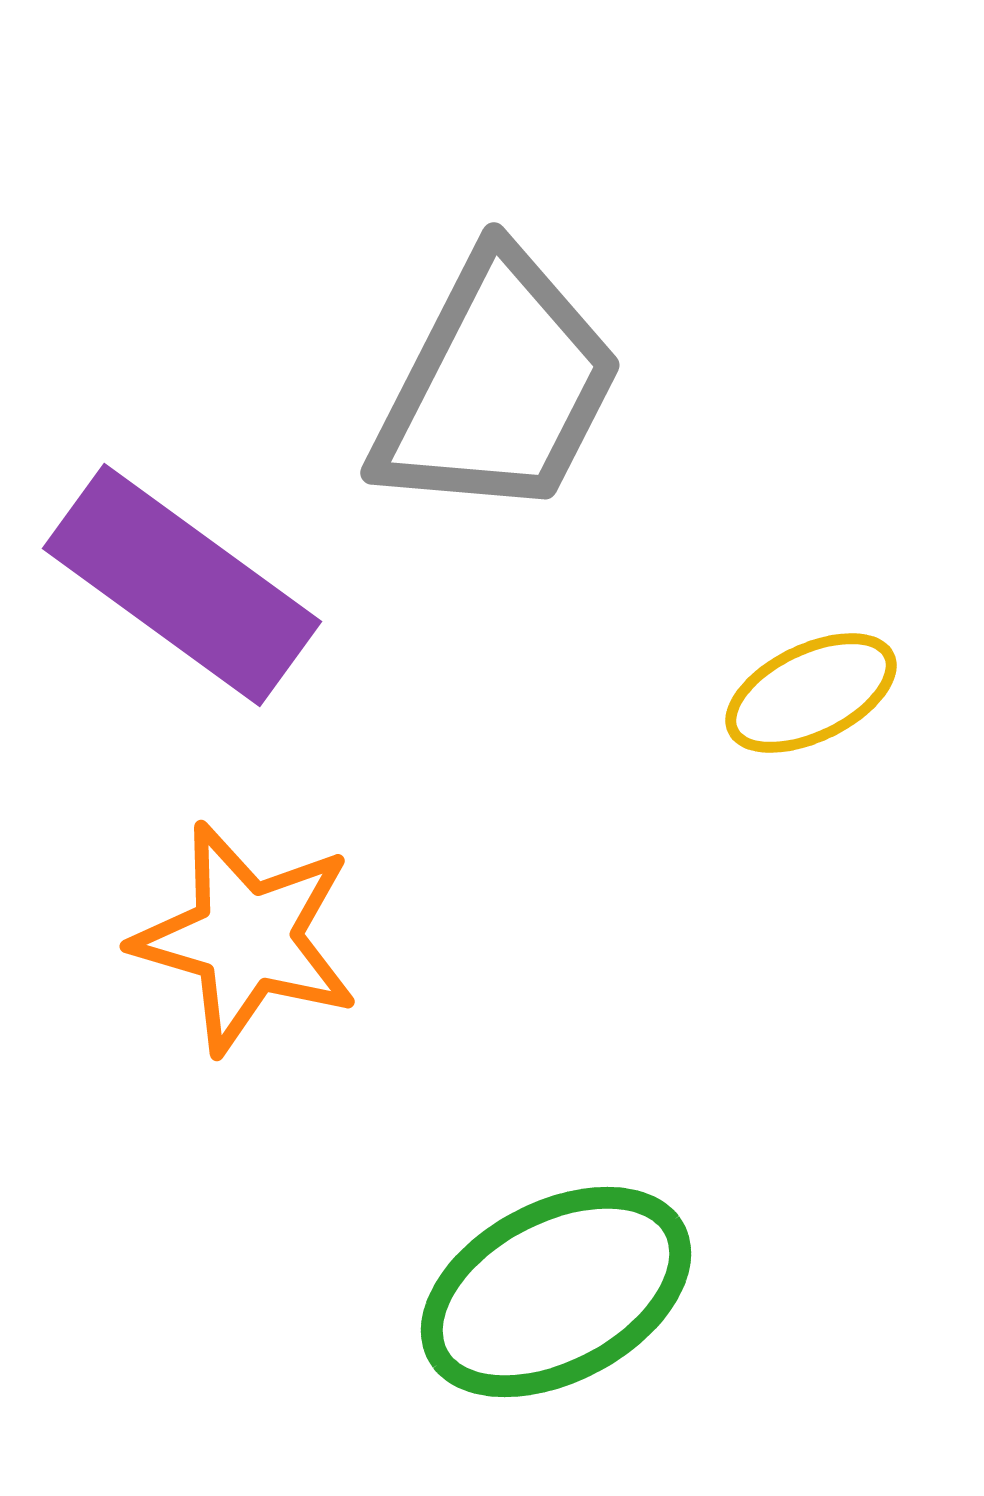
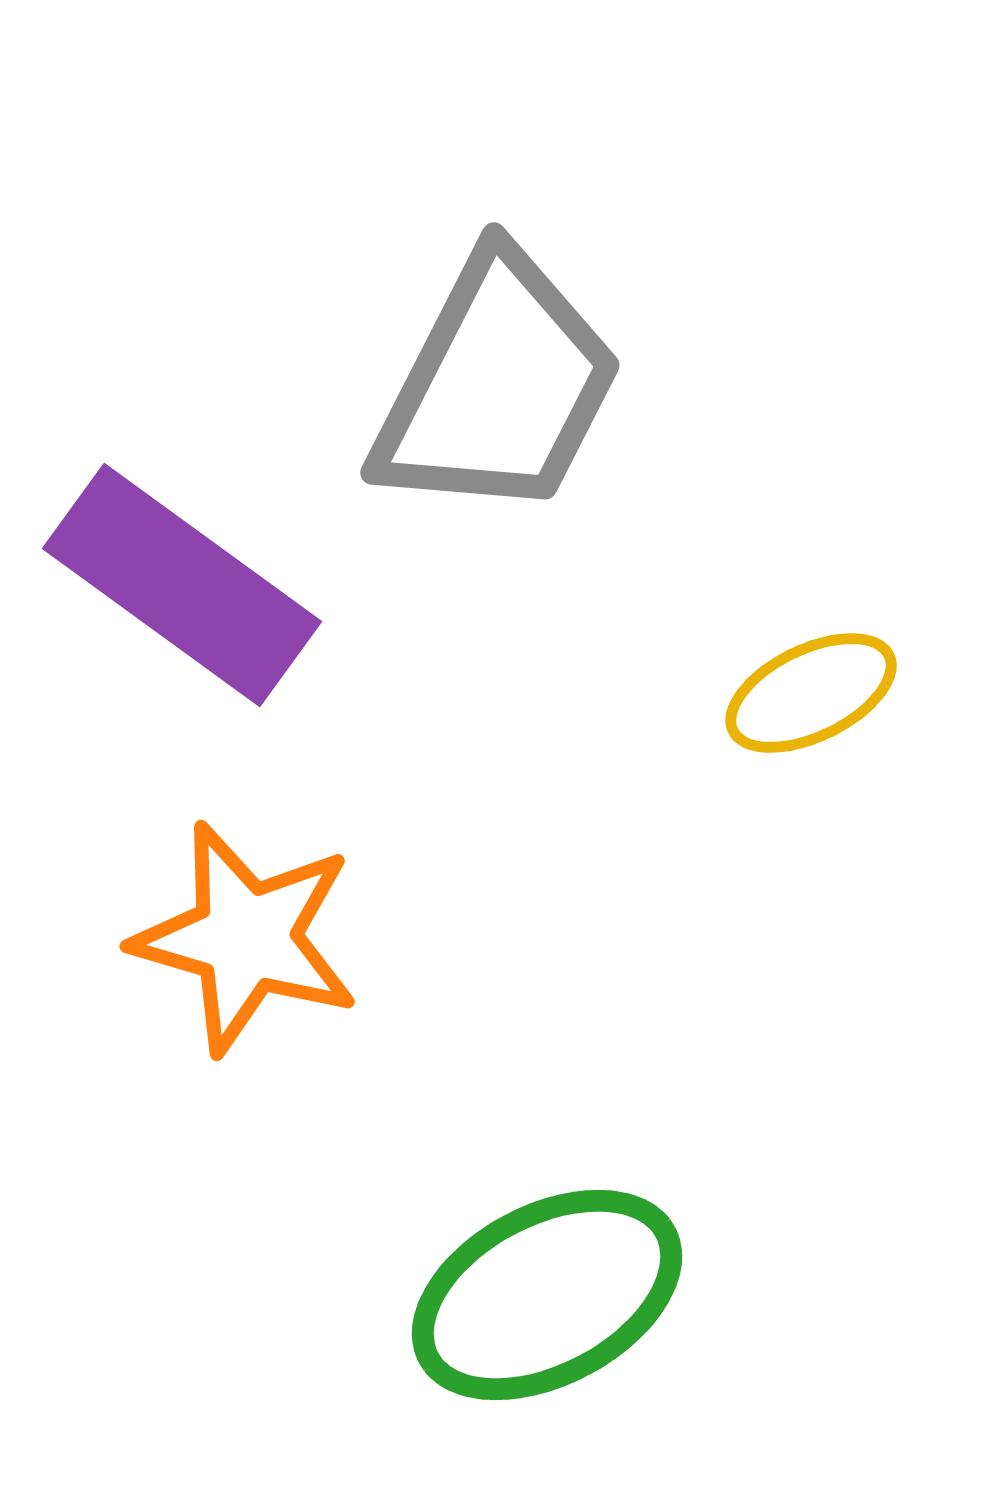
green ellipse: moved 9 px left, 3 px down
